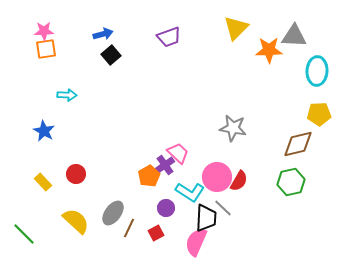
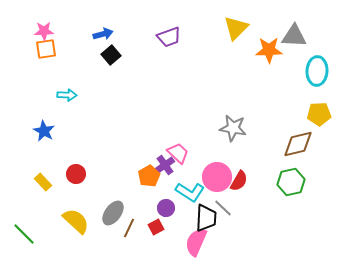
red square: moved 6 px up
